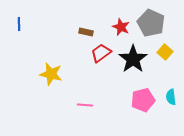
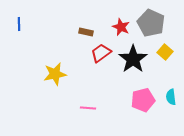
yellow star: moved 4 px right; rotated 25 degrees counterclockwise
pink line: moved 3 px right, 3 px down
